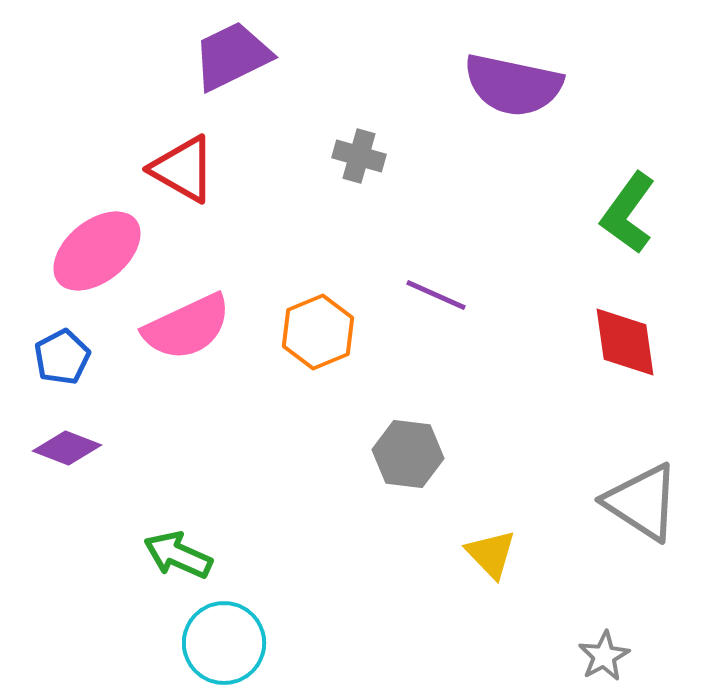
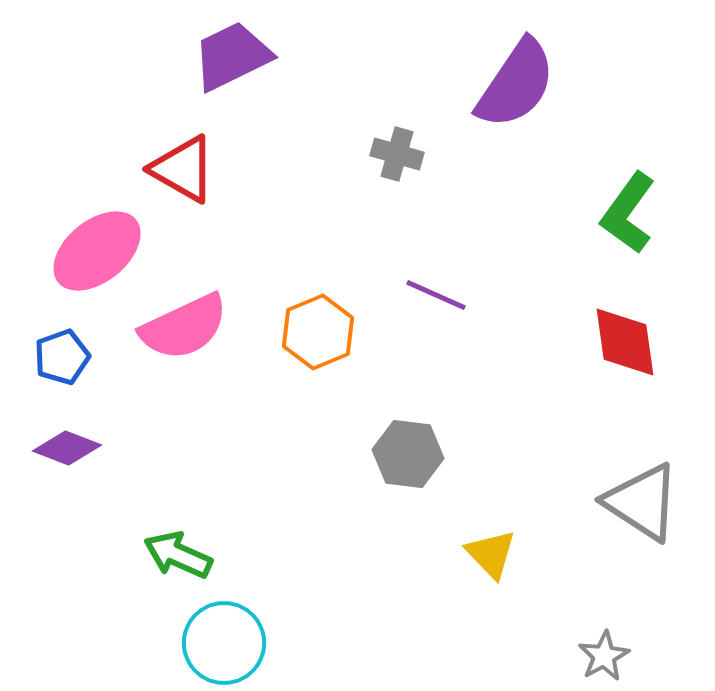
purple semicircle: moved 3 px right, 1 px up; rotated 68 degrees counterclockwise
gray cross: moved 38 px right, 2 px up
pink semicircle: moved 3 px left
blue pentagon: rotated 8 degrees clockwise
